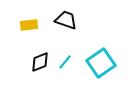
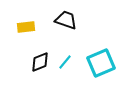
yellow rectangle: moved 3 px left, 2 px down
cyan square: rotated 12 degrees clockwise
